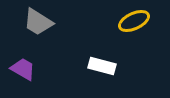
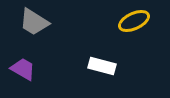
gray trapezoid: moved 4 px left
